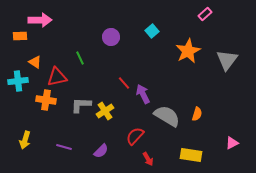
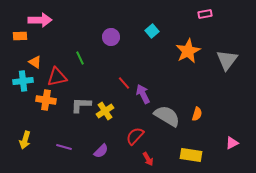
pink rectangle: rotated 32 degrees clockwise
cyan cross: moved 5 px right
